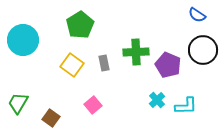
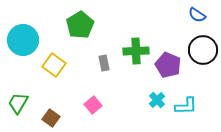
green cross: moved 1 px up
yellow square: moved 18 px left
